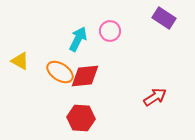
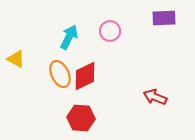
purple rectangle: rotated 35 degrees counterclockwise
cyan arrow: moved 9 px left, 2 px up
yellow triangle: moved 4 px left, 2 px up
orange ellipse: moved 2 px down; rotated 32 degrees clockwise
red diamond: rotated 20 degrees counterclockwise
red arrow: rotated 125 degrees counterclockwise
